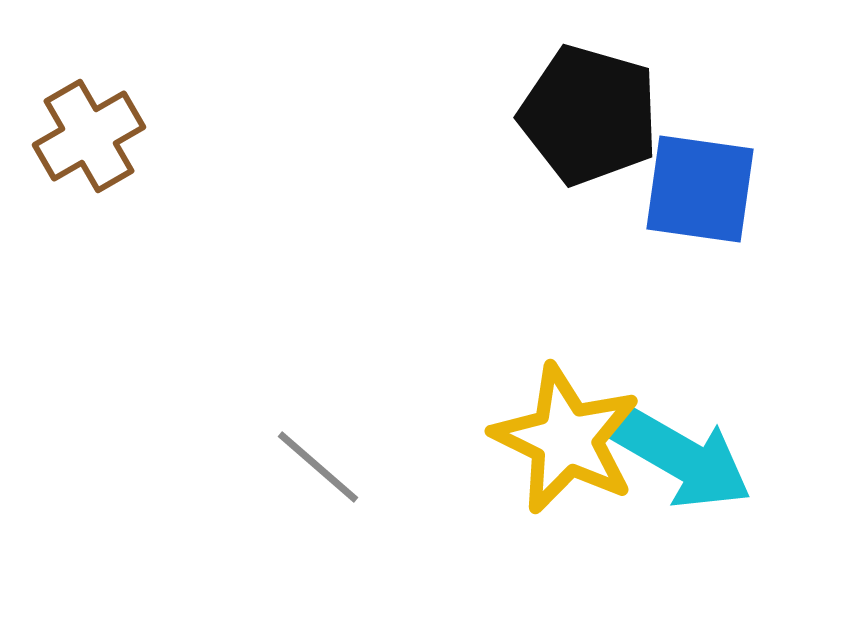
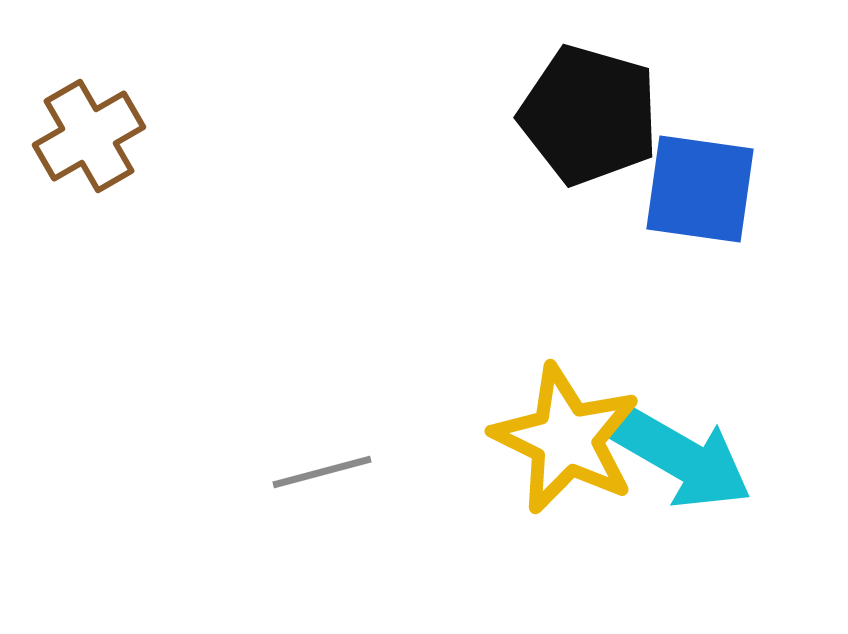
gray line: moved 4 px right, 5 px down; rotated 56 degrees counterclockwise
